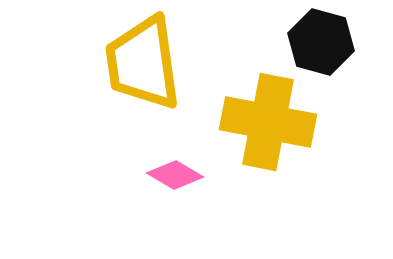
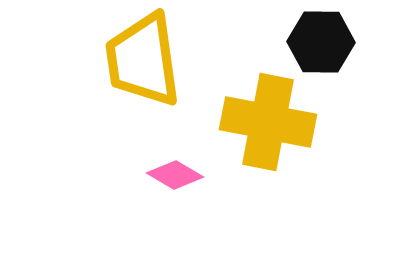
black hexagon: rotated 14 degrees counterclockwise
yellow trapezoid: moved 3 px up
